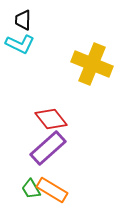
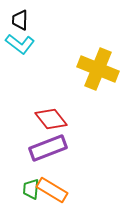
black trapezoid: moved 3 px left
cyan L-shape: rotated 12 degrees clockwise
yellow cross: moved 6 px right, 5 px down
purple rectangle: rotated 21 degrees clockwise
green trapezoid: rotated 35 degrees clockwise
